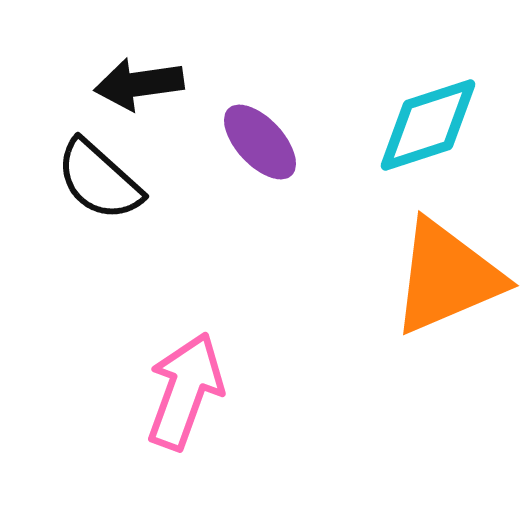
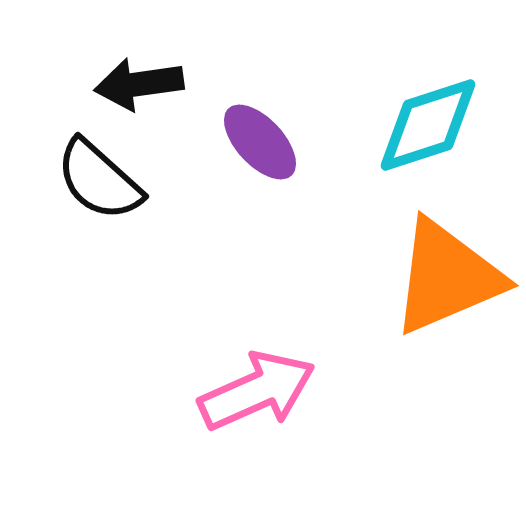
pink arrow: moved 72 px right; rotated 46 degrees clockwise
